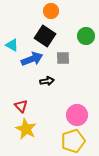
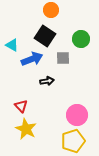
orange circle: moved 1 px up
green circle: moved 5 px left, 3 px down
